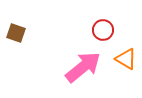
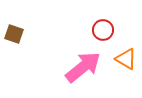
brown square: moved 2 px left, 1 px down
